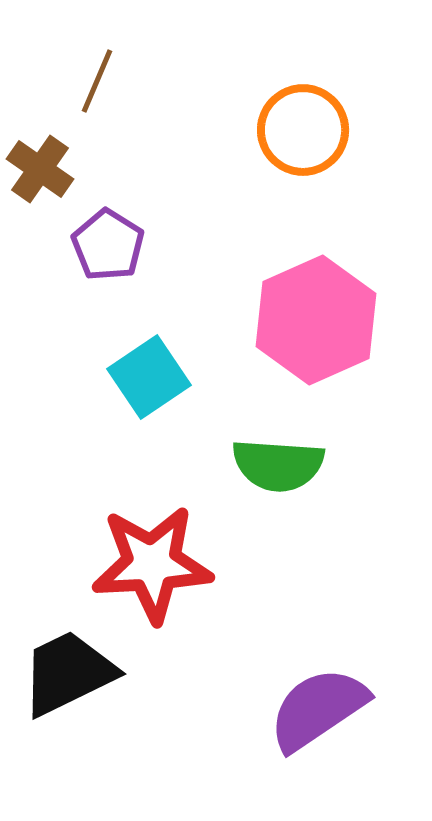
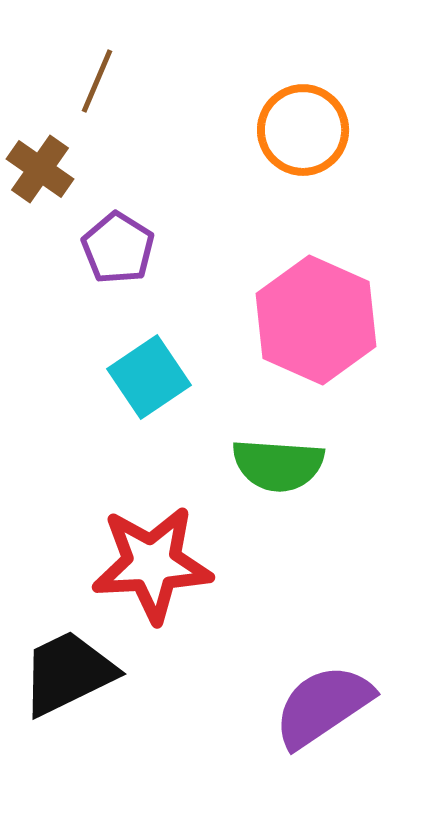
purple pentagon: moved 10 px right, 3 px down
pink hexagon: rotated 12 degrees counterclockwise
purple semicircle: moved 5 px right, 3 px up
